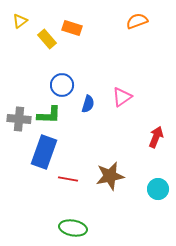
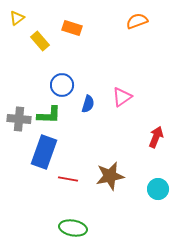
yellow triangle: moved 3 px left, 3 px up
yellow rectangle: moved 7 px left, 2 px down
